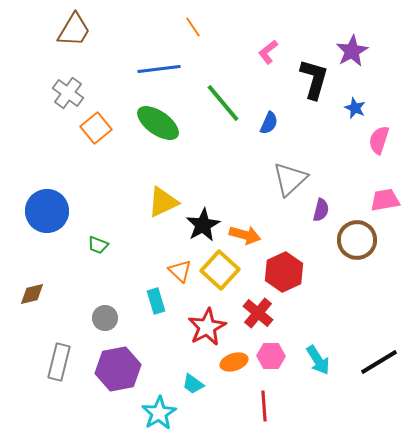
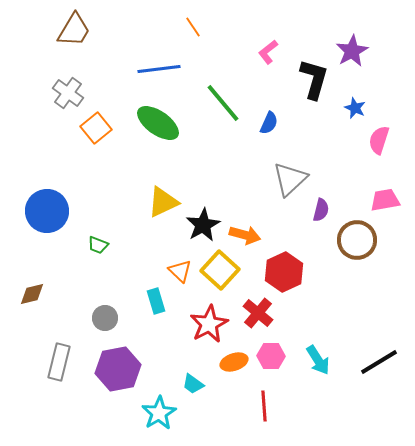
red star: moved 2 px right, 3 px up
